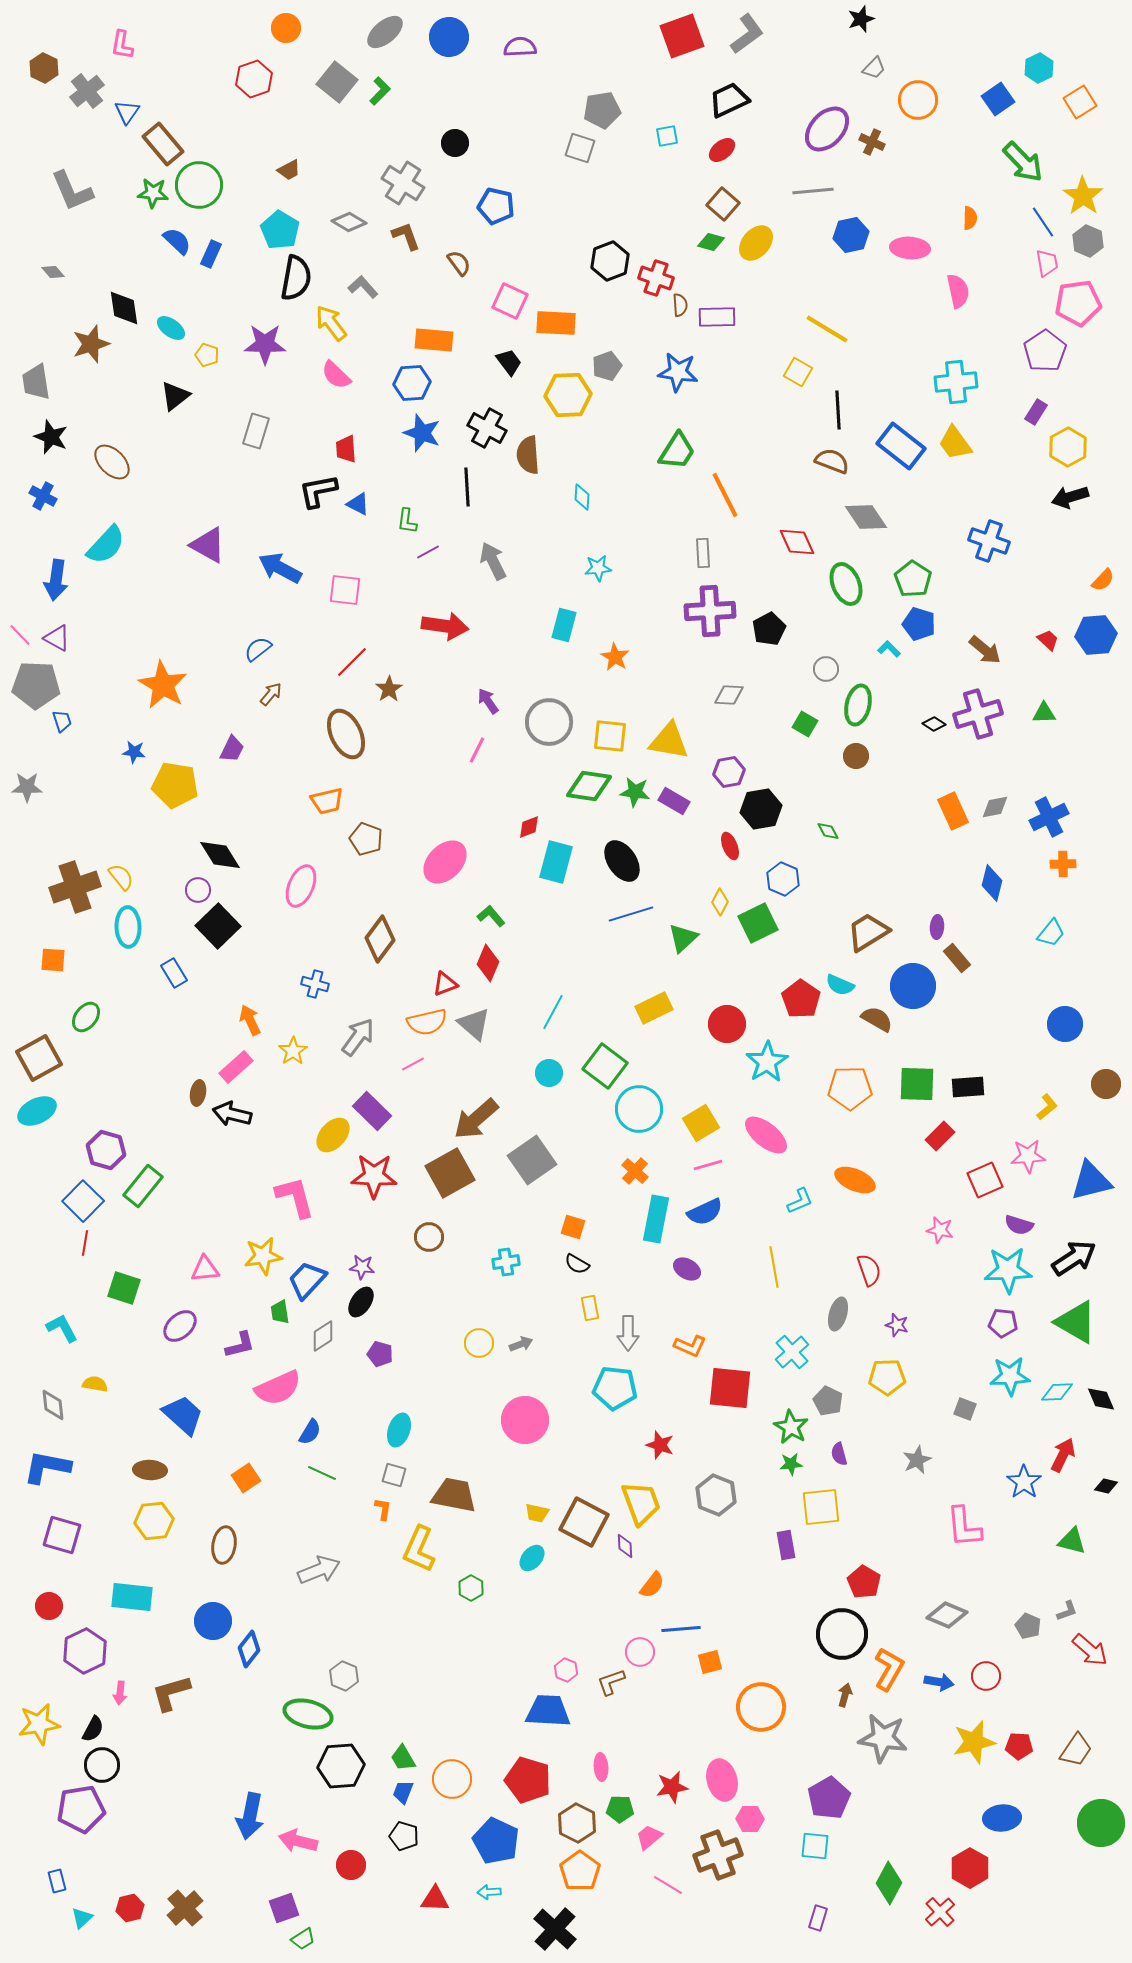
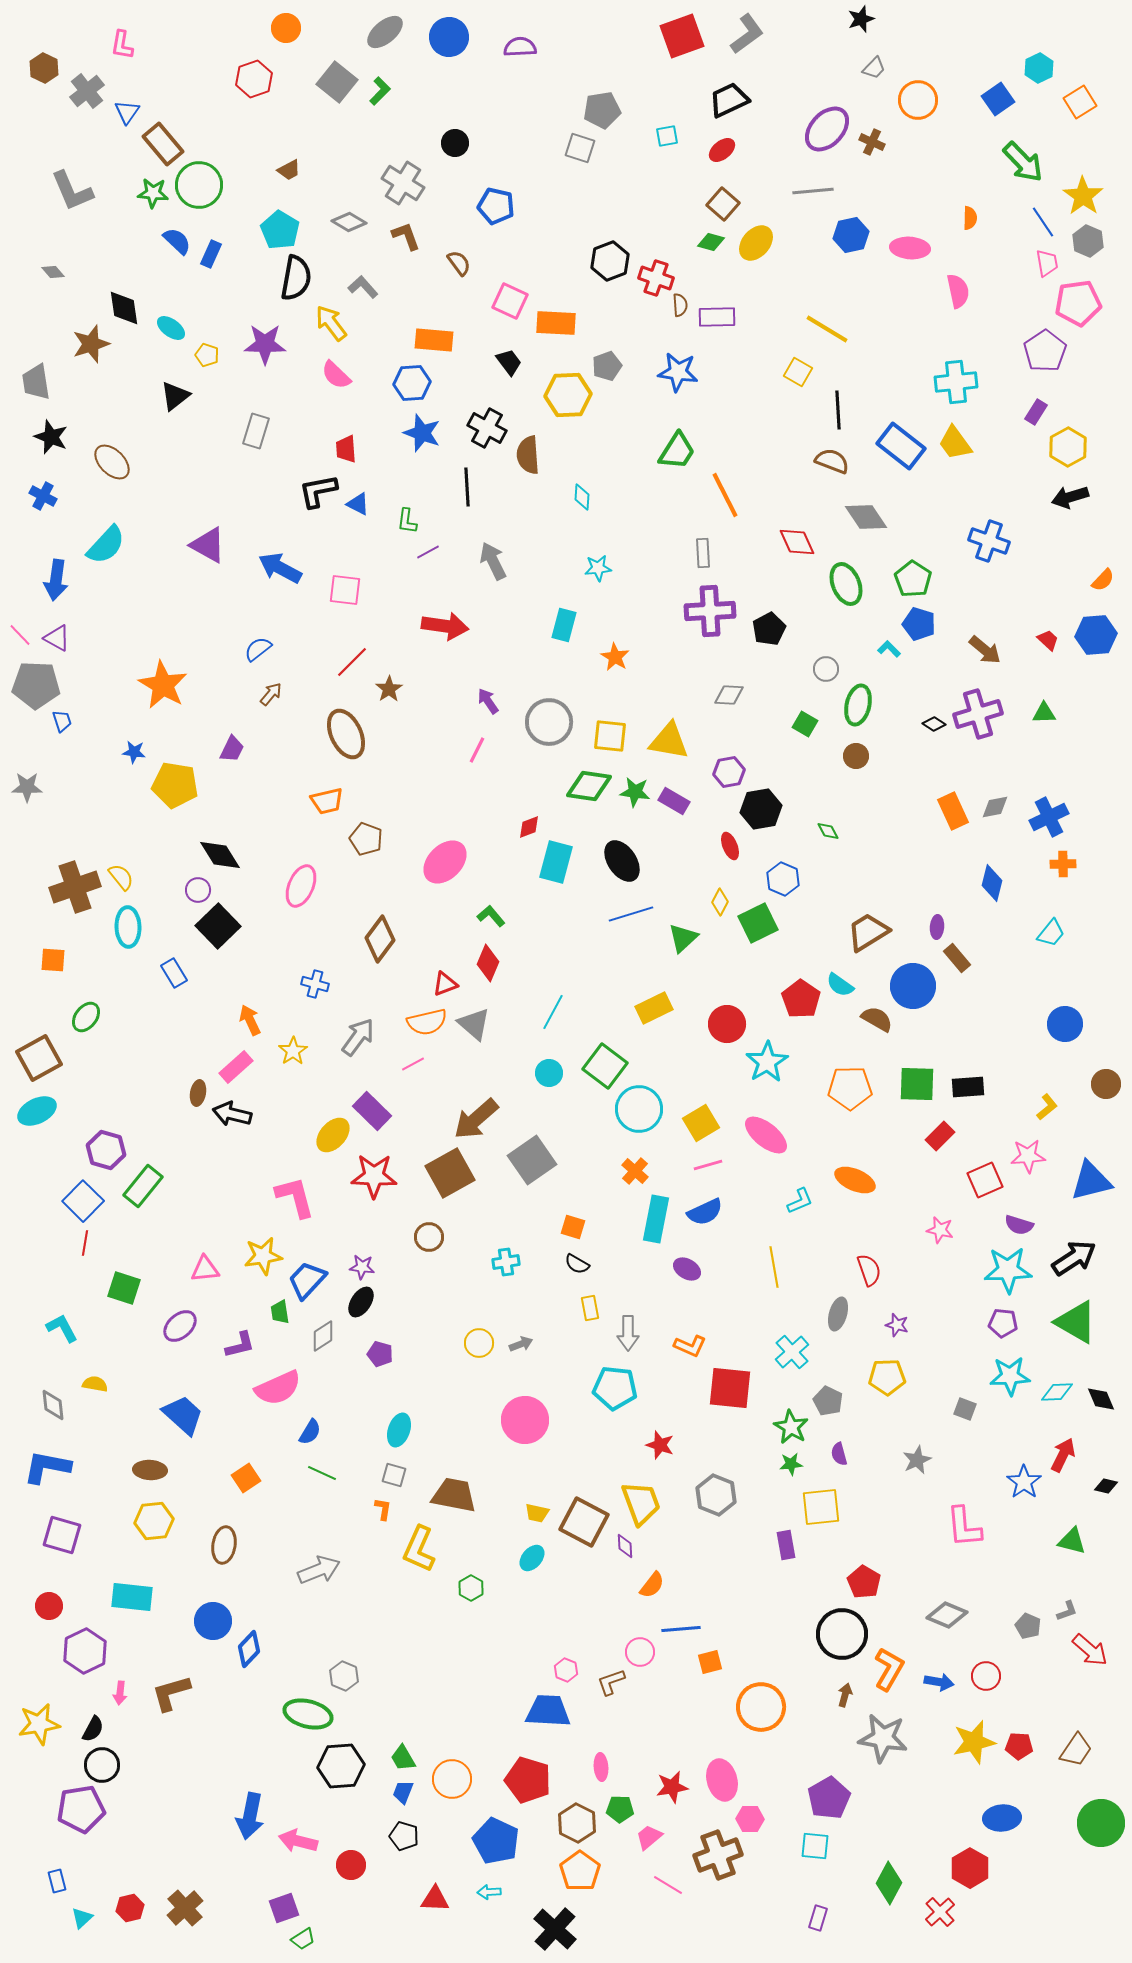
cyan semicircle at (840, 985): rotated 12 degrees clockwise
blue diamond at (249, 1649): rotated 6 degrees clockwise
